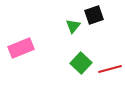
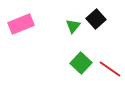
black square: moved 2 px right, 4 px down; rotated 24 degrees counterclockwise
pink rectangle: moved 24 px up
red line: rotated 50 degrees clockwise
